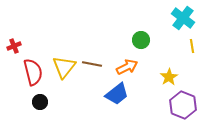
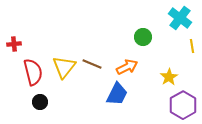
cyan cross: moved 3 px left
green circle: moved 2 px right, 3 px up
red cross: moved 2 px up; rotated 16 degrees clockwise
brown line: rotated 12 degrees clockwise
blue trapezoid: rotated 25 degrees counterclockwise
purple hexagon: rotated 8 degrees clockwise
